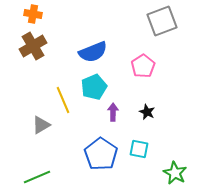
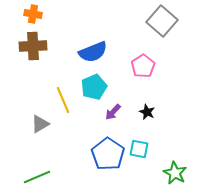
gray square: rotated 28 degrees counterclockwise
brown cross: rotated 28 degrees clockwise
purple arrow: rotated 138 degrees counterclockwise
gray triangle: moved 1 px left, 1 px up
blue pentagon: moved 7 px right
